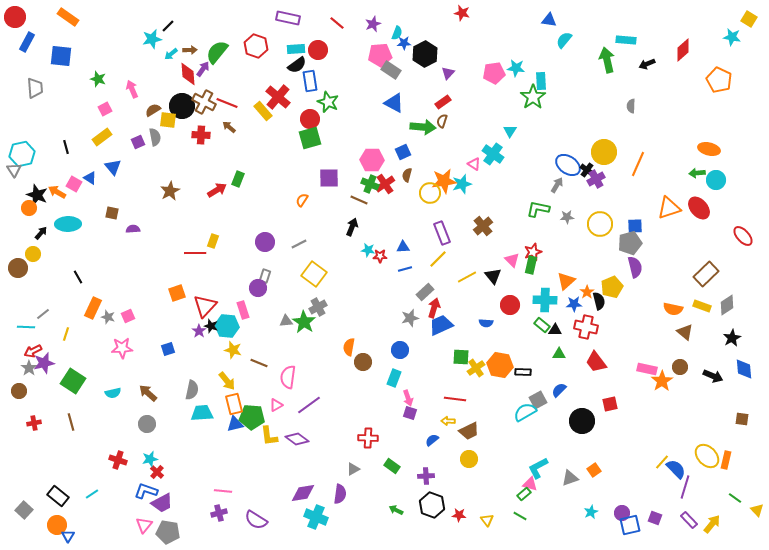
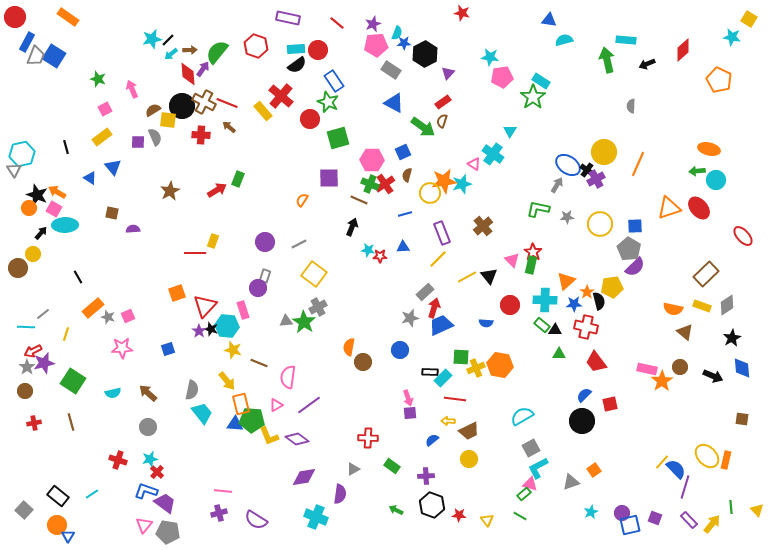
black line at (168, 26): moved 14 px down
cyan semicircle at (564, 40): rotated 36 degrees clockwise
pink pentagon at (380, 55): moved 4 px left, 10 px up
blue square at (61, 56): moved 7 px left; rotated 25 degrees clockwise
cyan star at (516, 68): moved 26 px left, 11 px up
pink pentagon at (494, 73): moved 8 px right, 4 px down
blue rectangle at (310, 81): moved 24 px right; rotated 25 degrees counterclockwise
cyan rectangle at (541, 81): rotated 54 degrees counterclockwise
gray trapezoid at (35, 88): moved 1 px right, 32 px up; rotated 25 degrees clockwise
red cross at (278, 97): moved 3 px right, 1 px up
green arrow at (423, 127): rotated 30 degrees clockwise
gray semicircle at (155, 137): rotated 12 degrees counterclockwise
green square at (310, 138): moved 28 px right
purple square at (138, 142): rotated 24 degrees clockwise
green arrow at (697, 173): moved 2 px up
pink square at (74, 184): moved 20 px left, 25 px down
cyan ellipse at (68, 224): moved 3 px left, 1 px down
gray pentagon at (630, 243): moved 1 px left, 6 px down; rotated 25 degrees counterclockwise
red star at (533, 252): rotated 18 degrees counterclockwise
purple semicircle at (635, 267): rotated 60 degrees clockwise
blue line at (405, 269): moved 55 px up
black triangle at (493, 276): moved 4 px left
yellow pentagon at (612, 287): rotated 15 degrees clockwise
orange rectangle at (93, 308): rotated 25 degrees clockwise
black star at (211, 326): moved 3 px down
gray star at (29, 368): moved 2 px left, 1 px up
yellow cross at (476, 368): rotated 12 degrees clockwise
blue diamond at (744, 369): moved 2 px left, 1 px up
black rectangle at (523, 372): moved 93 px left
cyan rectangle at (394, 378): moved 49 px right; rotated 24 degrees clockwise
blue semicircle at (559, 390): moved 25 px right, 5 px down
brown circle at (19, 391): moved 6 px right
gray square at (538, 400): moved 7 px left, 48 px down
orange rectangle at (234, 404): moved 7 px right
cyan semicircle at (525, 412): moved 3 px left, 4 px down
cyan trapezoid at (202, 413): rotated 55 degrees clockwise
purple square at (410, 413): rotated 24 degrees counterclockwise
green pentagon at (252, 417): moved 3 px down
gray circle at (147, 424): moved 1 px right, 3 px down
blue triangle at (235, 424): rotated 18 degrees clockwise
yellow L-shape at (269, 436): rotated 15 degrees counterclockwise
gray triangle at (570, 478): moved 1 px right, 4 px down
purple diamond at (303, 493): moved 1 px right, 16 px up
green line at (735, 498): moved 4 px left, 9 px down; rotated 48 degrees clockwise
purple trapezoid at (162, 503): moved 3 px right; rotated 115 degrees counterclockwise
